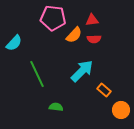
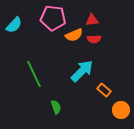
orange semicircle: rotated 24 degrees clockwise
cyan semicircle: moved 18 px up
green line: moved 3 px left
green semicircle: rotated 64 degrees clockwise
